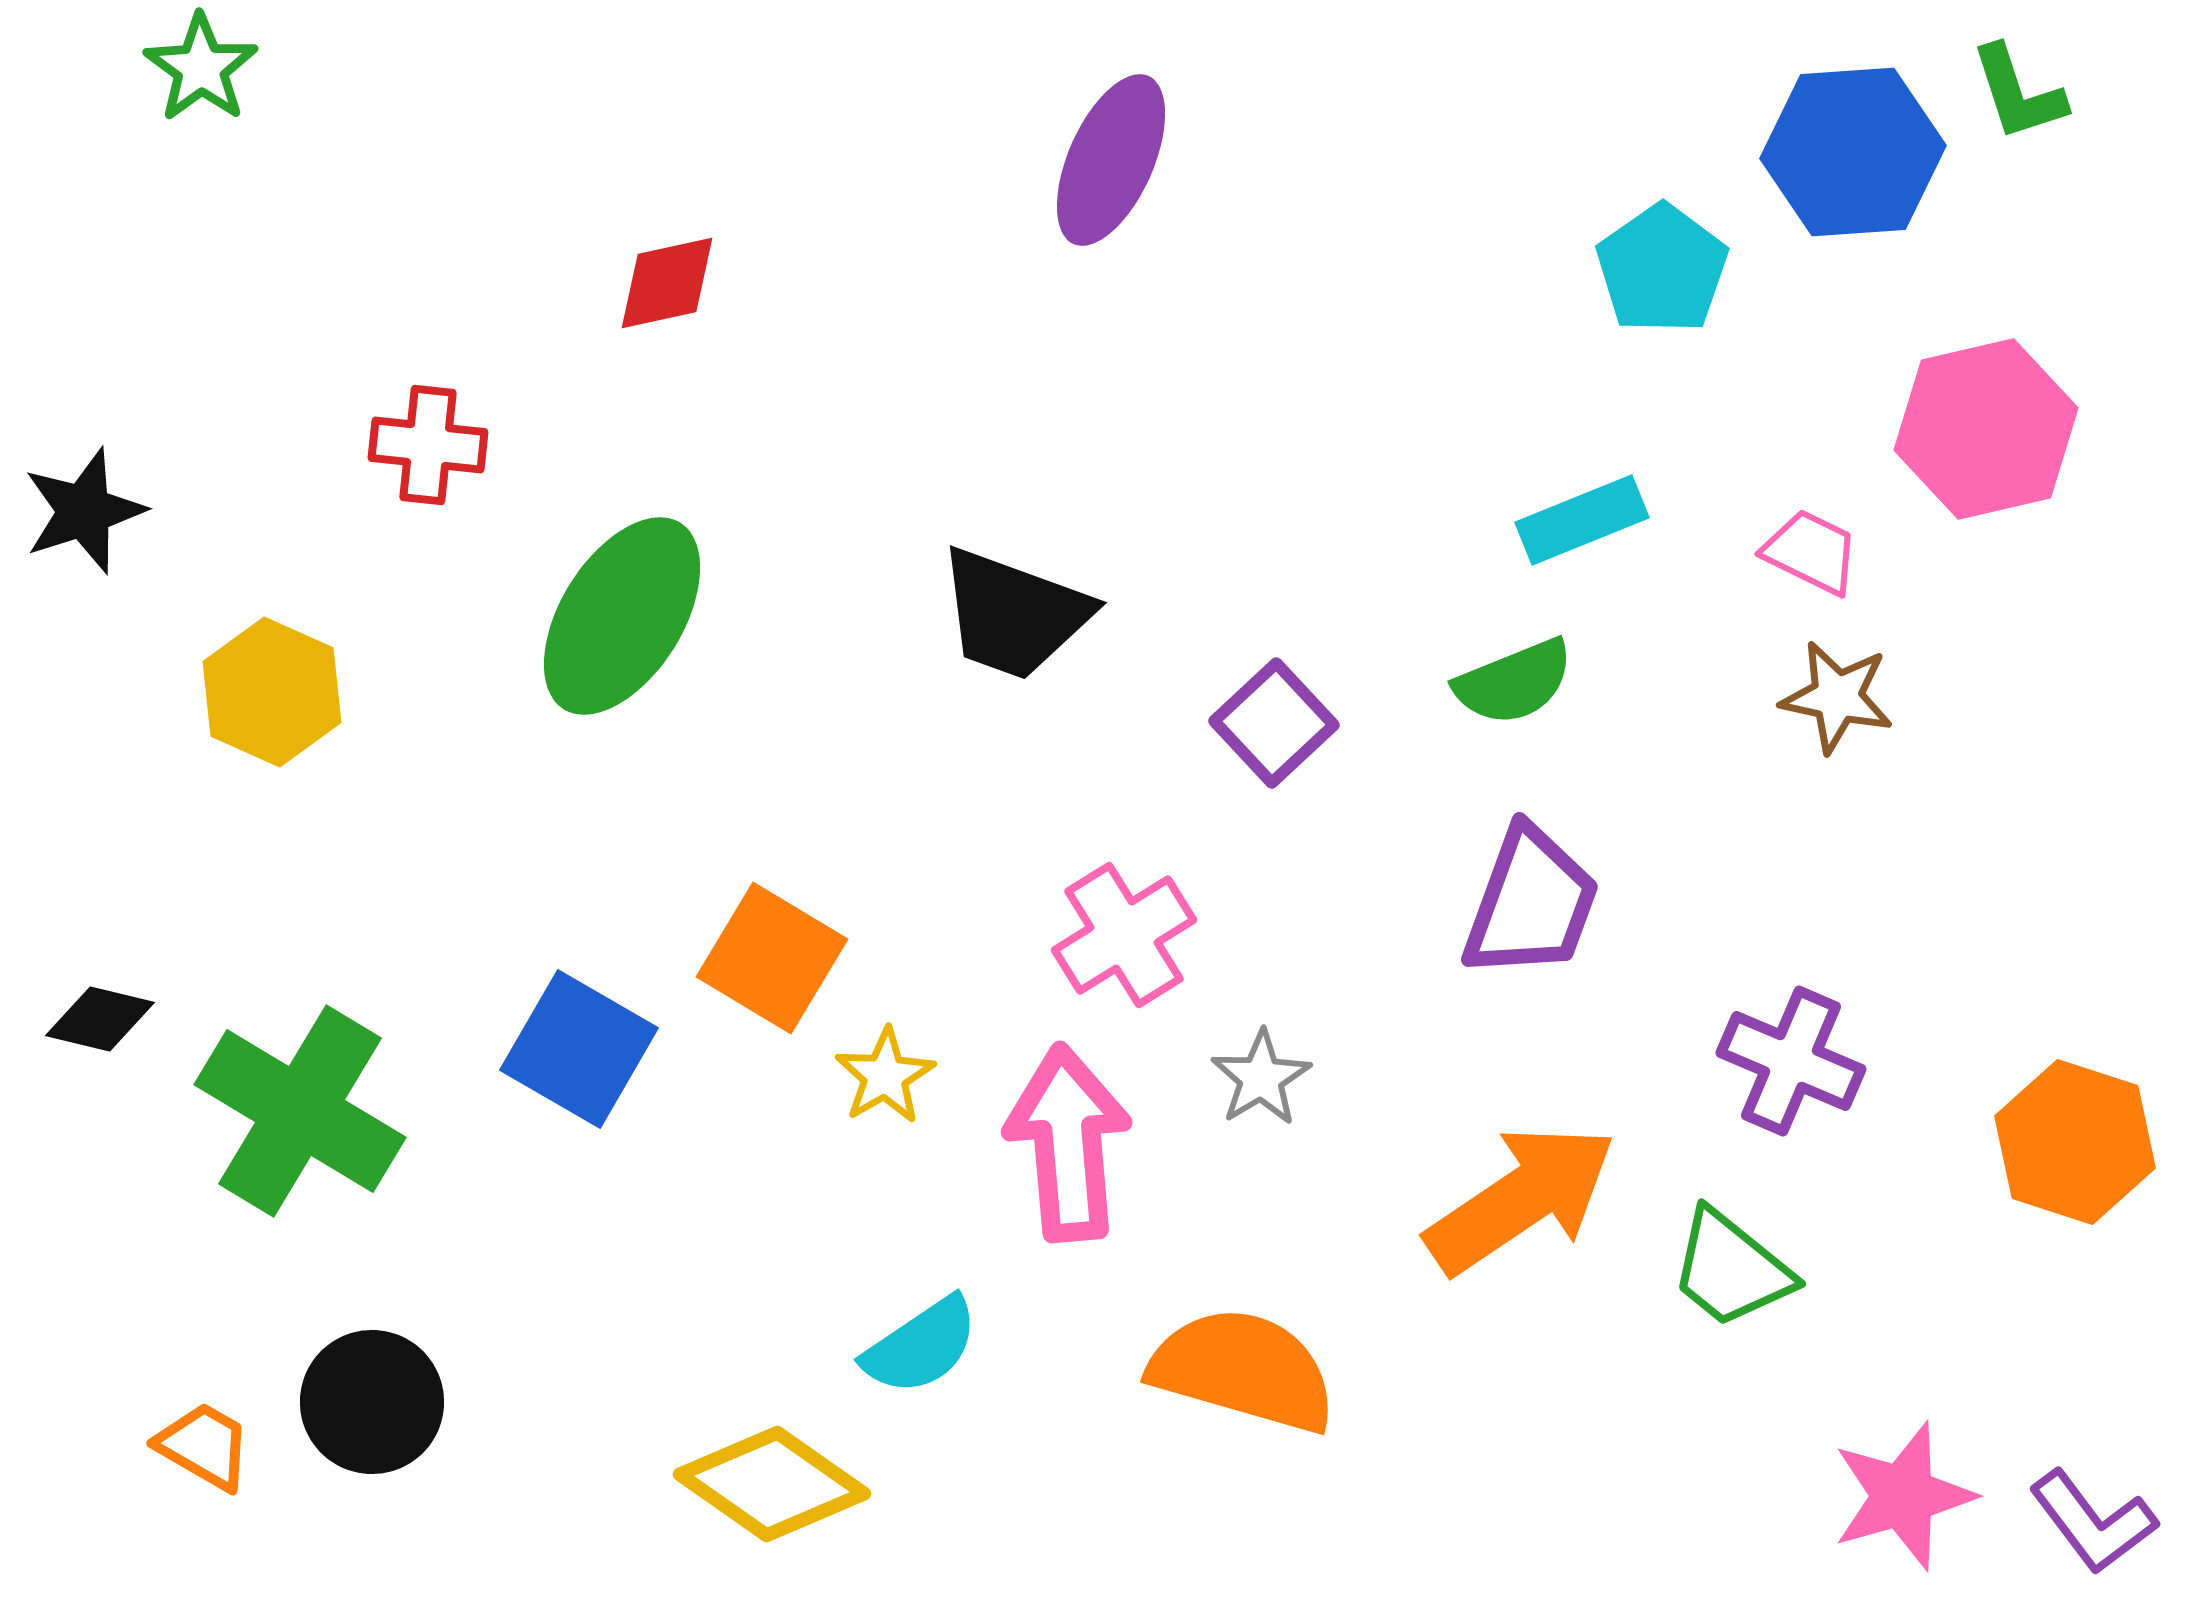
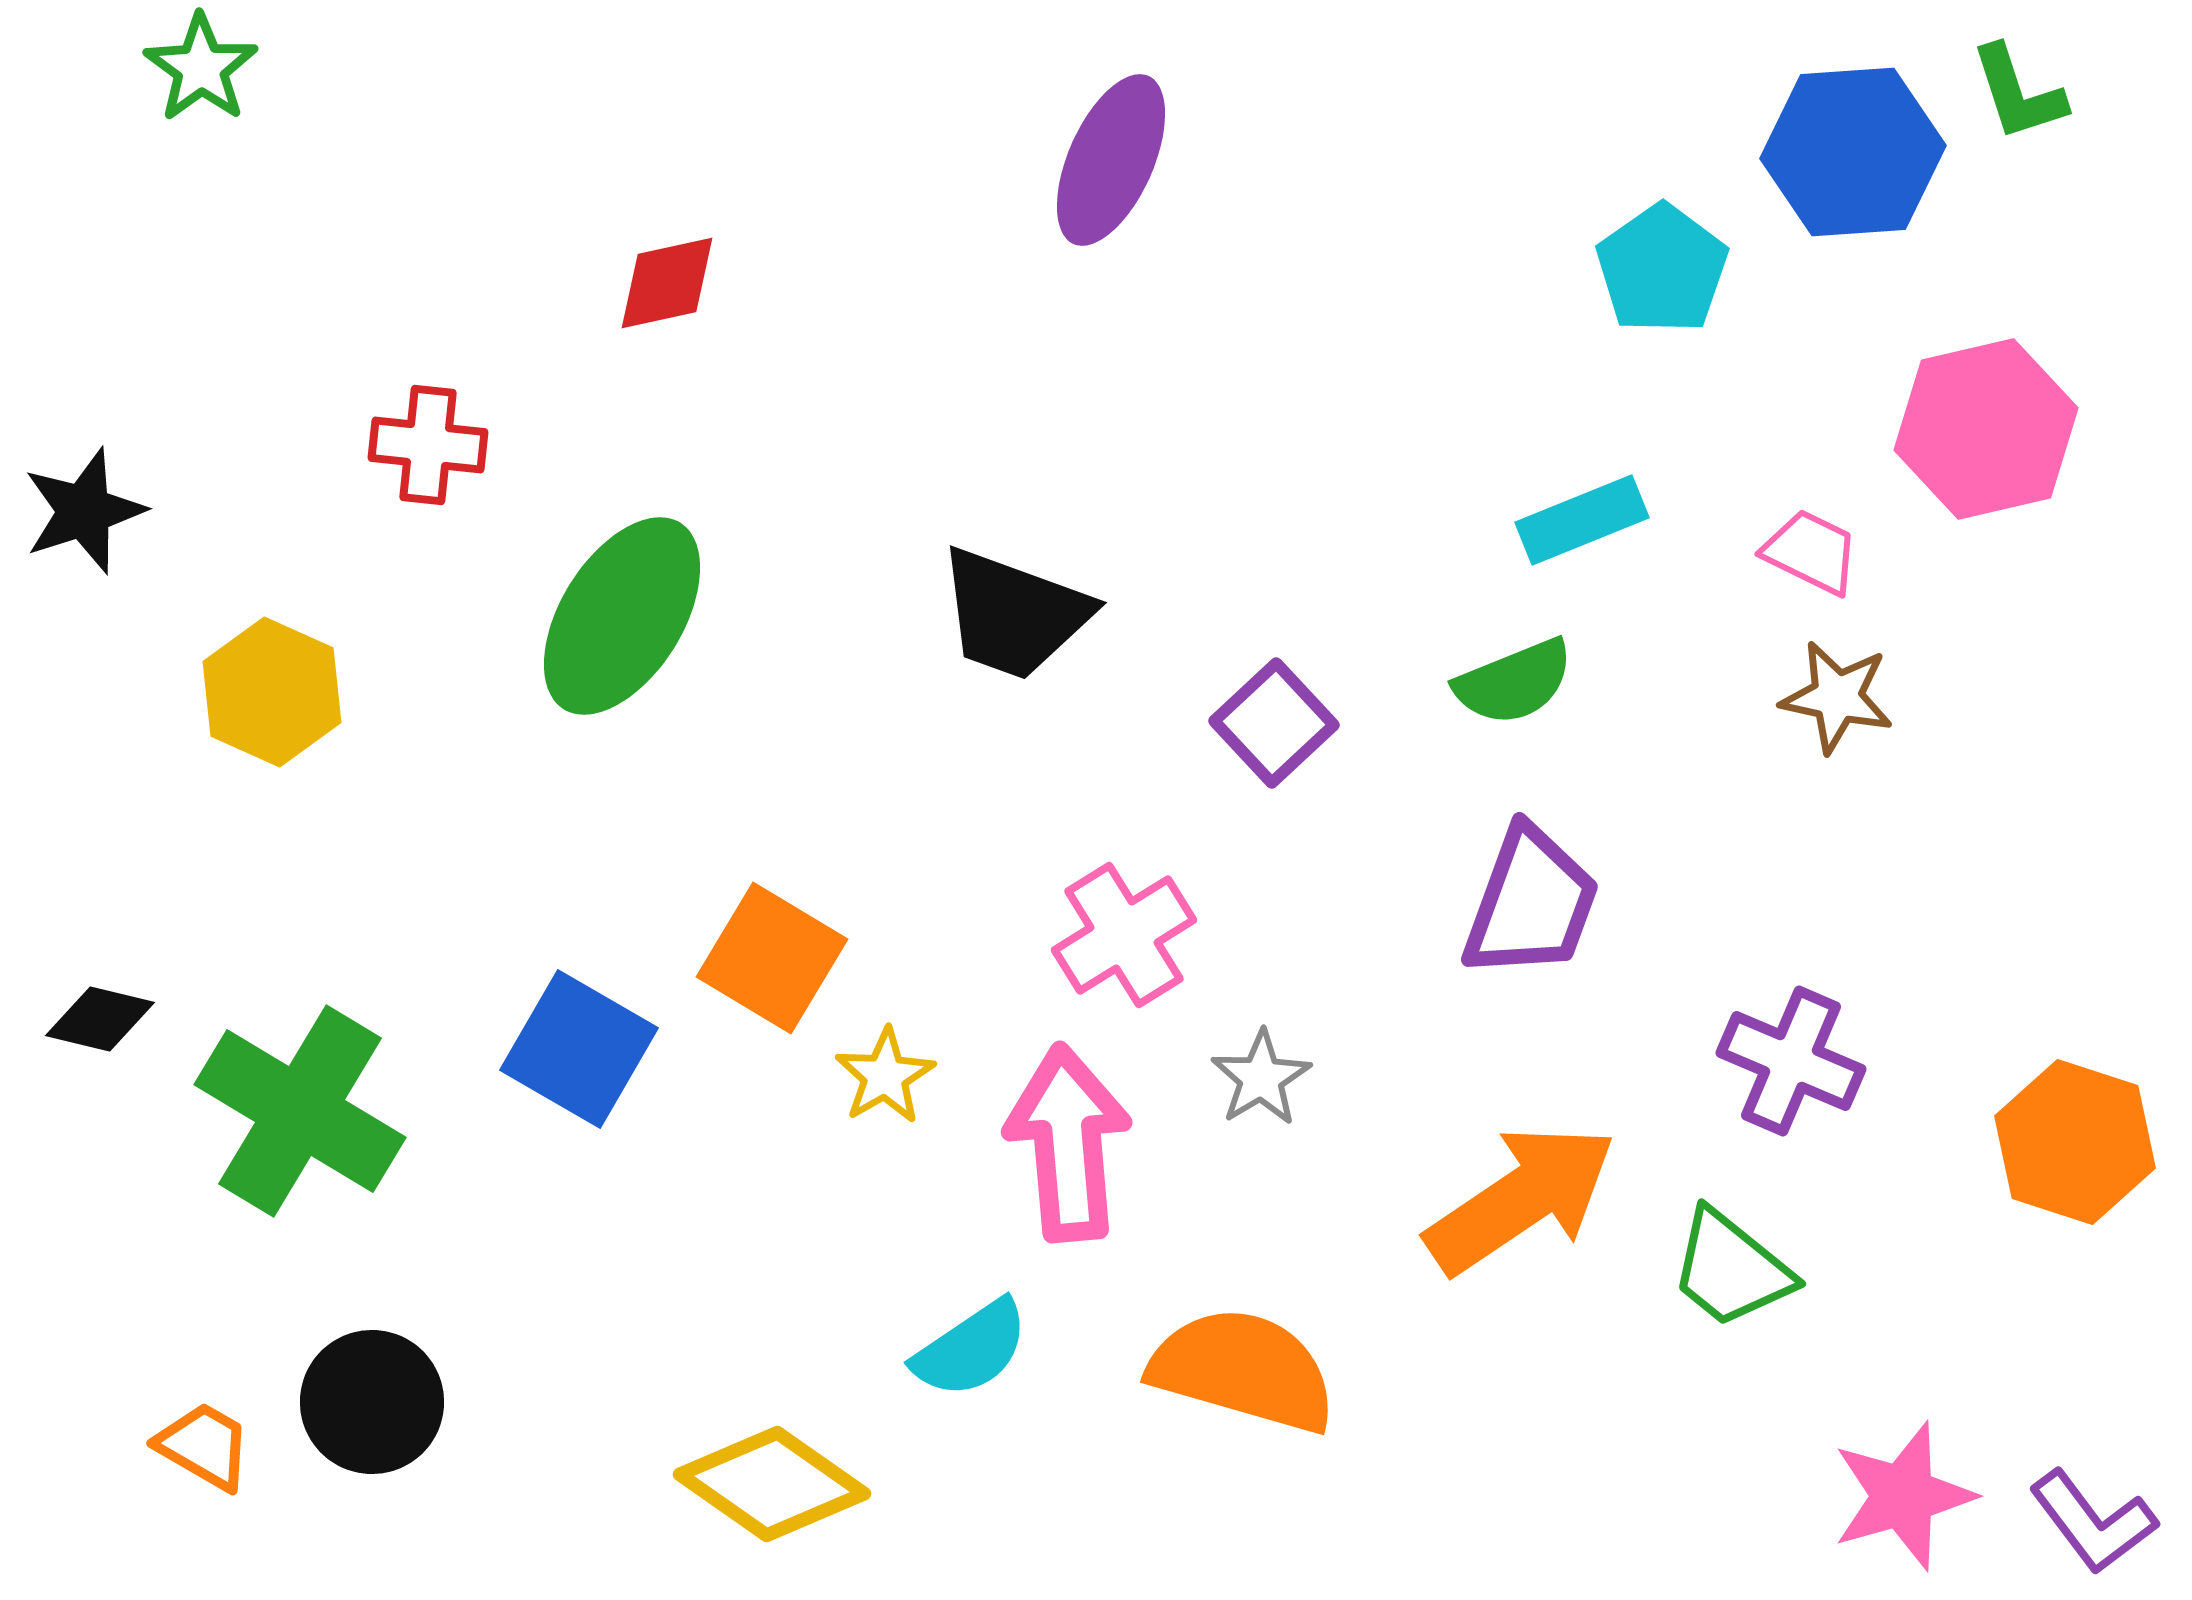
cyan semicircle: moved 50 px right, 3 px down
